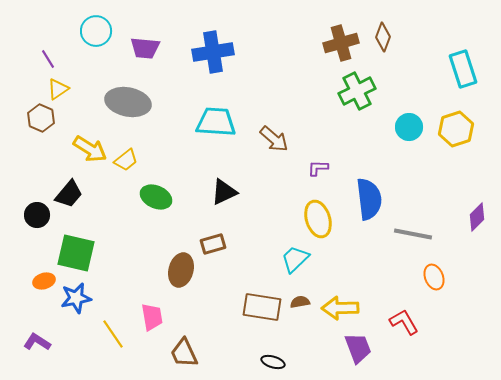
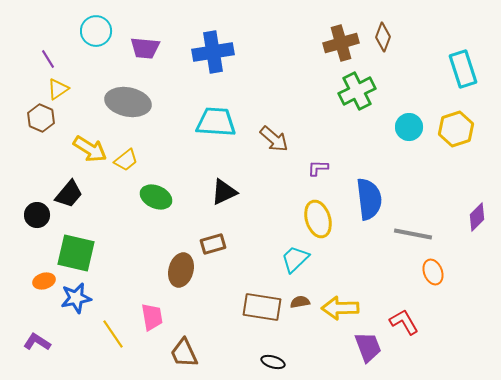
orange ellipse at (434, 277): moved 1 px left, 5 px up
purple trapezoid at (358, 348): moved 10 px right, 1 px up
